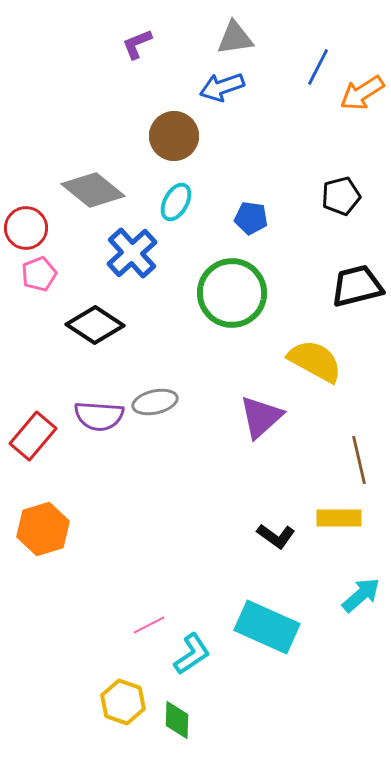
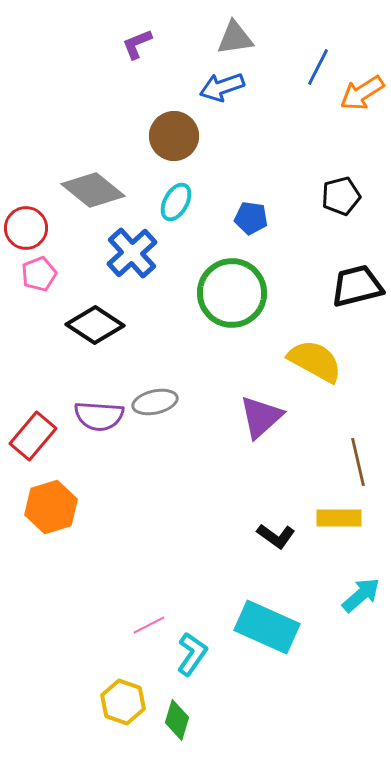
brown line: moved 1 px left, 2 px down
orange hexagon: moved 8 px right, 22 px up
cyan L-shape: rotated 21 degrees counterclockwise
green diamond: rotated 15 degrees clockwise
